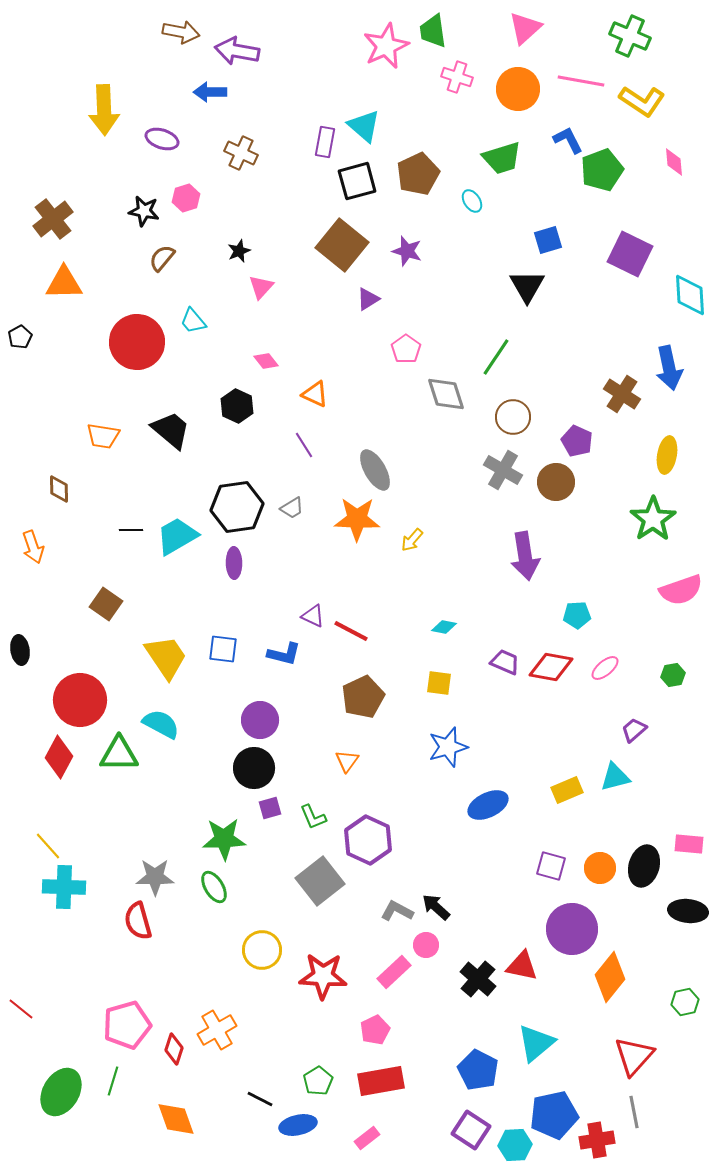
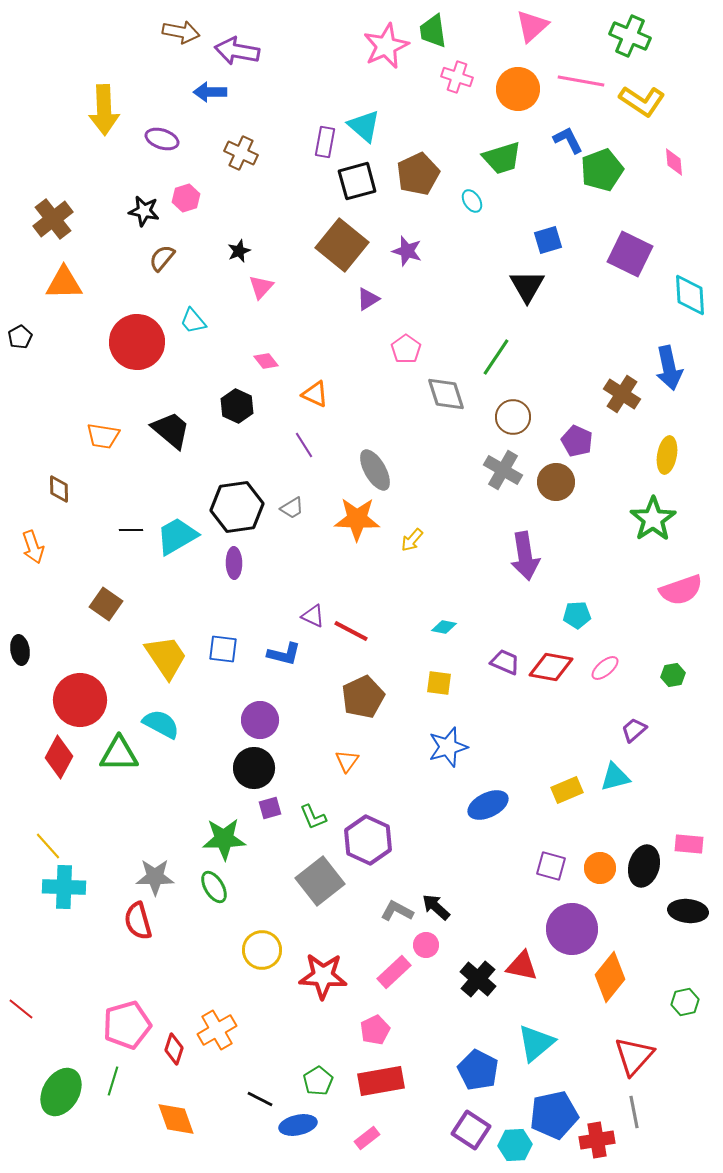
pink triangle at (525, 28): moved 7 px right, 2 px up
